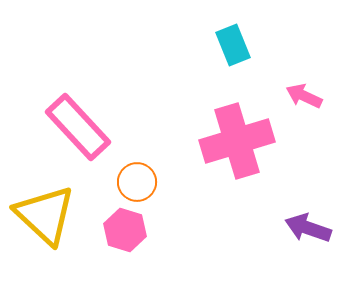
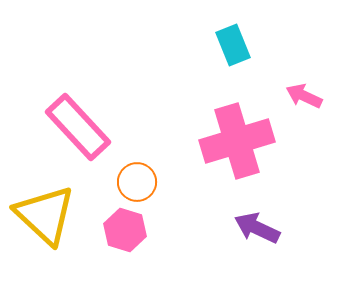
purple arrow: moved 51 px left; rotated 6 degrees clockwise
